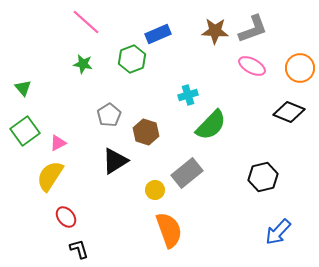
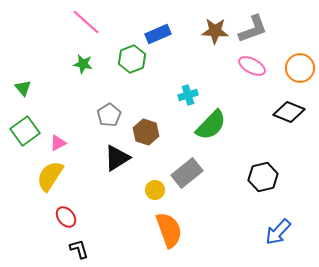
black triangle: moved 2 px right, 3 px up
